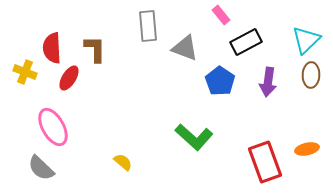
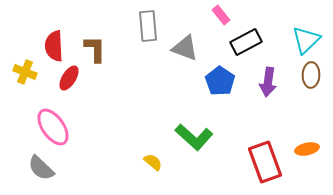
red semicircle: moved 2 px right, 2 px up
pink ellipse: rotated 6 degrees counterclockwise
yellow semicircle: moved 30 px right
